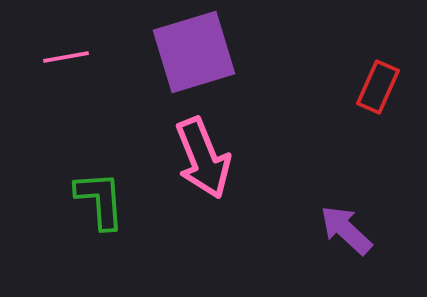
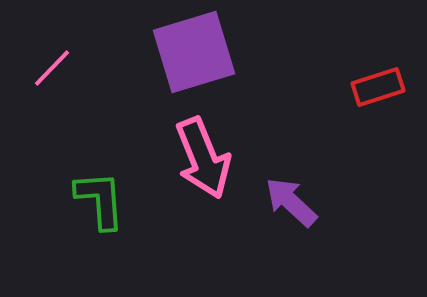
pink line: moved 14 px left, 11 px down; rotated 36 degrees counterclockwise
red rectangle: rotated 48 degrees clockwise
purple arrow: moved 55 px left, 28 px up
